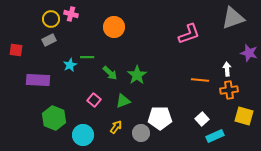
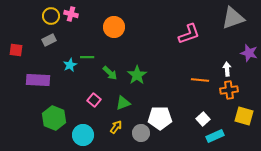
yellow circle: moved 3 px up
green triangle: moved 2 px down
white square: moved 1 px right
